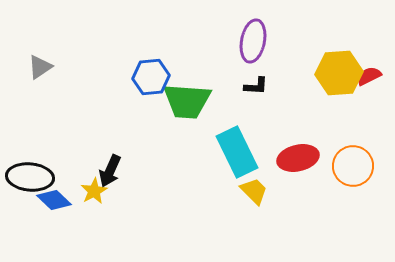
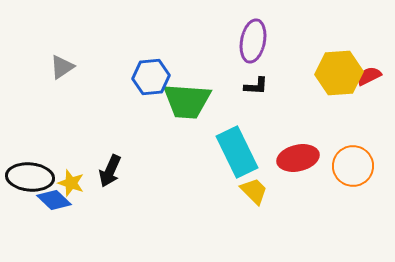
gray triangle: moved 22 px right
yellow star: moved 23 px left, 8 px up; rotated 24 degrees counterclockwise
